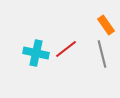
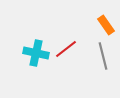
gray line: moved 1 px right, 2 px down
